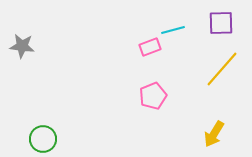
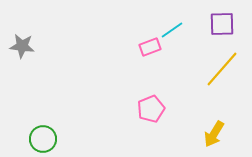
purple square: moved 1 px right, 1 px down
cyan line: moved 1 px left; rotated 20 degrees counterclockwise
pink pentagon: moved 2 px left, 13 px down
